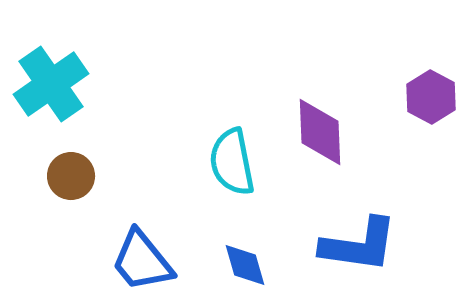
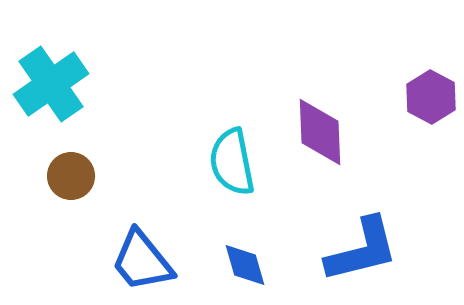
blue L-shape: moved 3 px right, 5 px down; rotated 22 degrees counterclockwise
